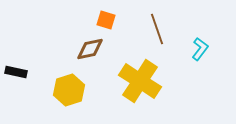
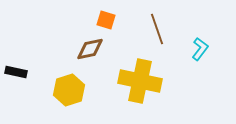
yellow cross: rotated 21 degrees counterclockwise
